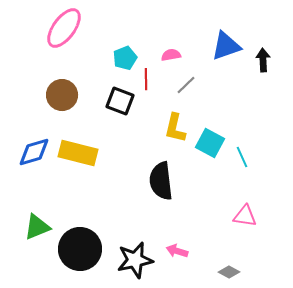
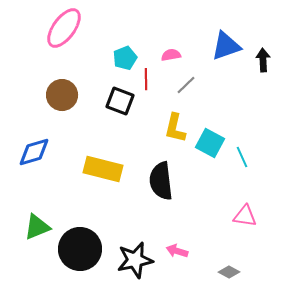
yellow rectangle: moved 25 px right, 16 px down
